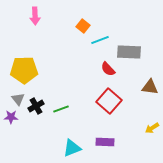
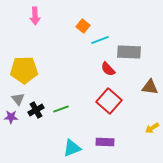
black cross: moved 4 px down
